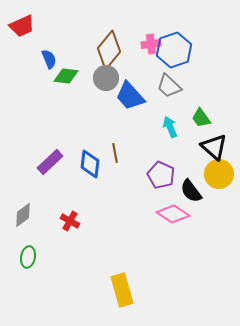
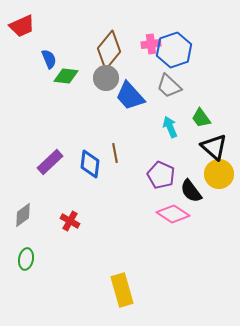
green ellipse: moved 2 px left, 2 px down
